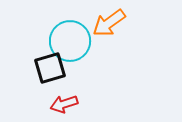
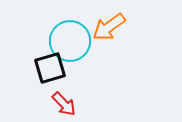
orange arrow: moved 4 px down
red arrow: rotated 116 degrees counterclockwise
